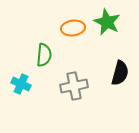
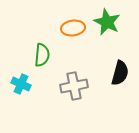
green semicircle: moved 2 px left
